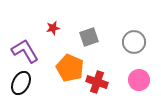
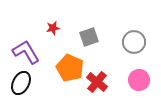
purple L-shape: moved 1 px right, 1 px down
red cross: rotated 20 degrees clockwise
